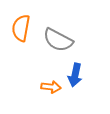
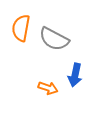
gray semicircle: moved 4 px left, 1 px up
orange arrow: moved 3 px left, 1 px down; rotated 12 degrees clockwise
